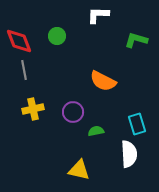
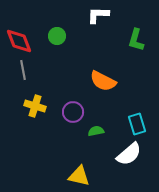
green L-shape: rotated 90 degrees counterclockwise
gray line: moved 1 px left
yellow cross: moved 2 px right, 3 px up; rotated 30 degrees clockwise
white semicircle: rotated 52 degrees clockwise
yellow triangle: moved 6 px down
